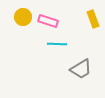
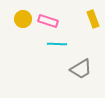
yellow circle: moved 2 px down
